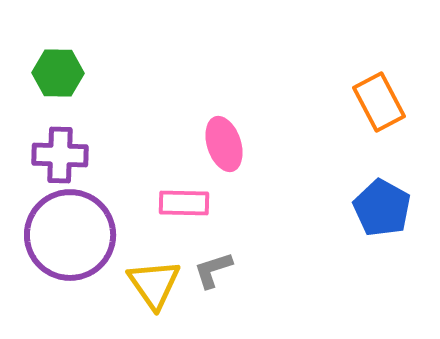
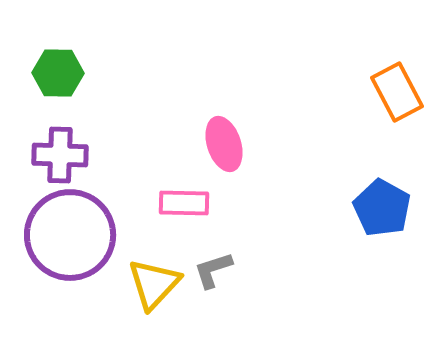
orange rectangle: moved 18 px right, 10 px up
yellow triangle: rotated 18 degrees clockwise
